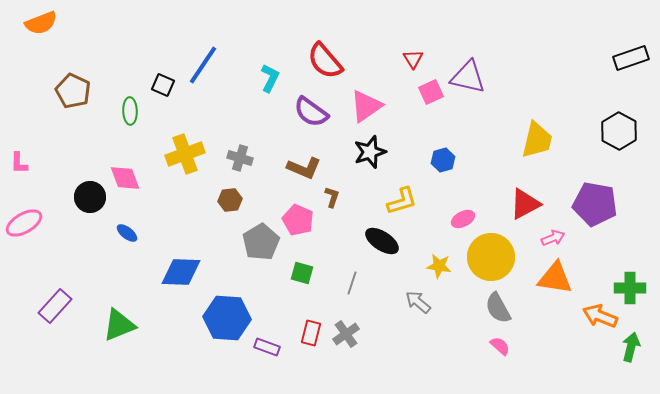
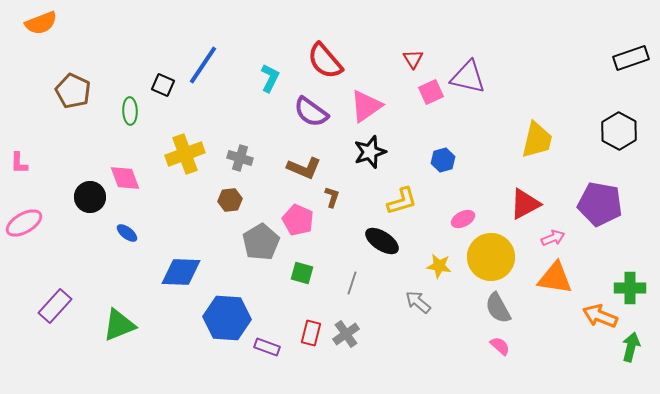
purple pentagon at (595, 204): moved 5 px right
